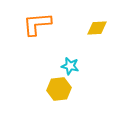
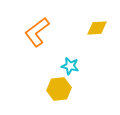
orange L-shape: moved 8 px down; rotated 32 degrees counterclockwise
